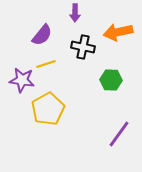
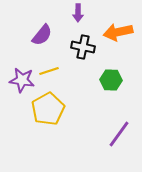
purple arrow: moved 3 px right
yellow line: moved 3 px right, 7 px down
